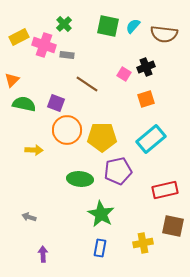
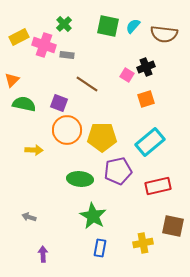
pink square: moved 3 px right, 1 px down
purple square: moved 3 px right
cyan rectangle: moved 1 px left, 3 px down
red rectangle: moved 7 px left, 4 px up
green star: moved 8 px left, 2 px down
